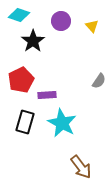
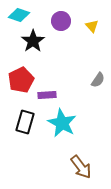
gray semicircle: moved 1 px left, 1 px up
